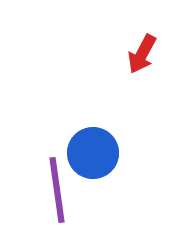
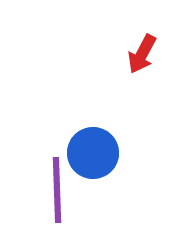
purple line: rotated 6 degrees clockwise
